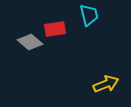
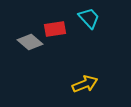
cyan trapezoid: moved 3 px down; rotated 30 degrees counterclockwise
yellow arrow: moved 21 px left
